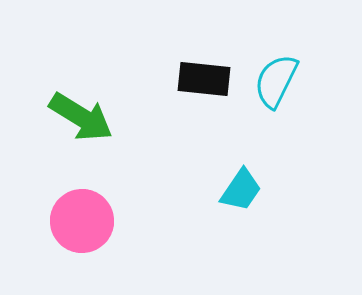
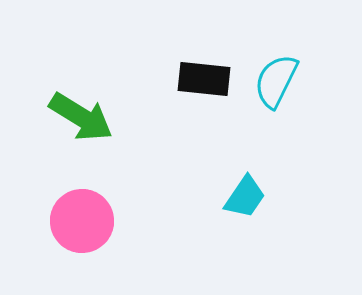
cyan trapezoid: moved 4 px right, 7 px down
